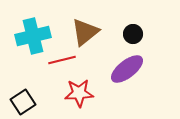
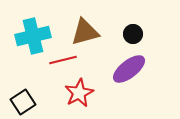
brown triangle: rotated 24 degrees clockwise
red line: moved 1 px right
purple ellipse: moved 2 px right
red star: rotated 24 degrees counterclockwise
